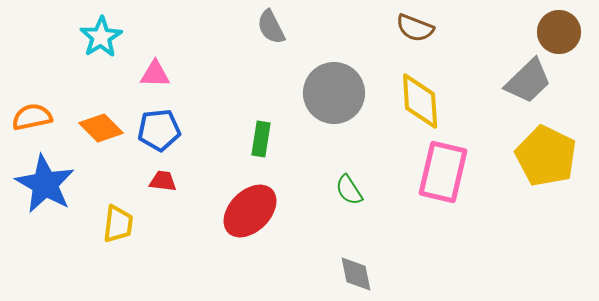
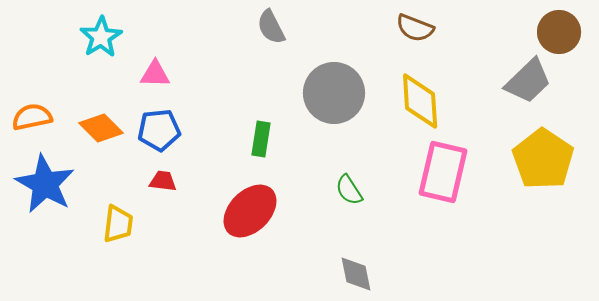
yellow pentagon: moved 3 px left, 3 px down; rotated 8 degrees clockwise
